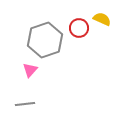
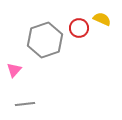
pink triangle: moved 16 px left
